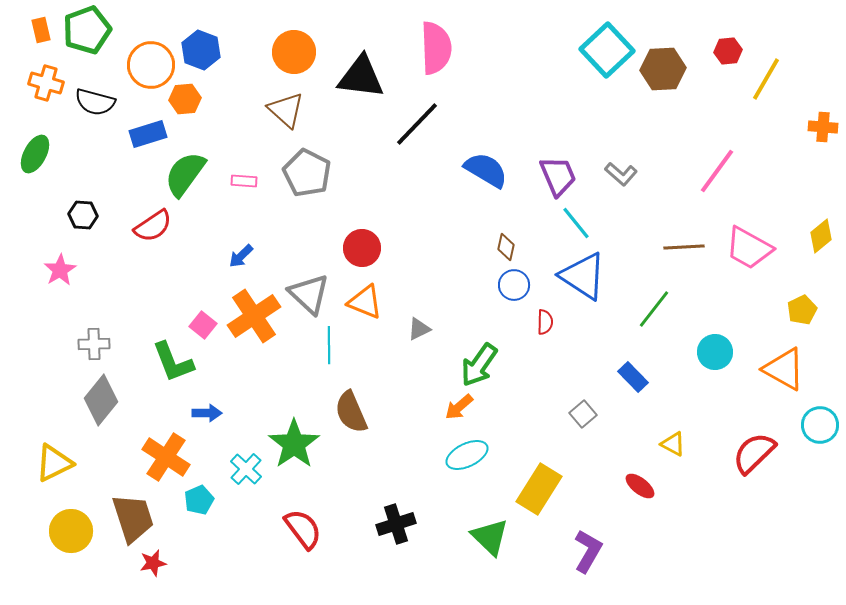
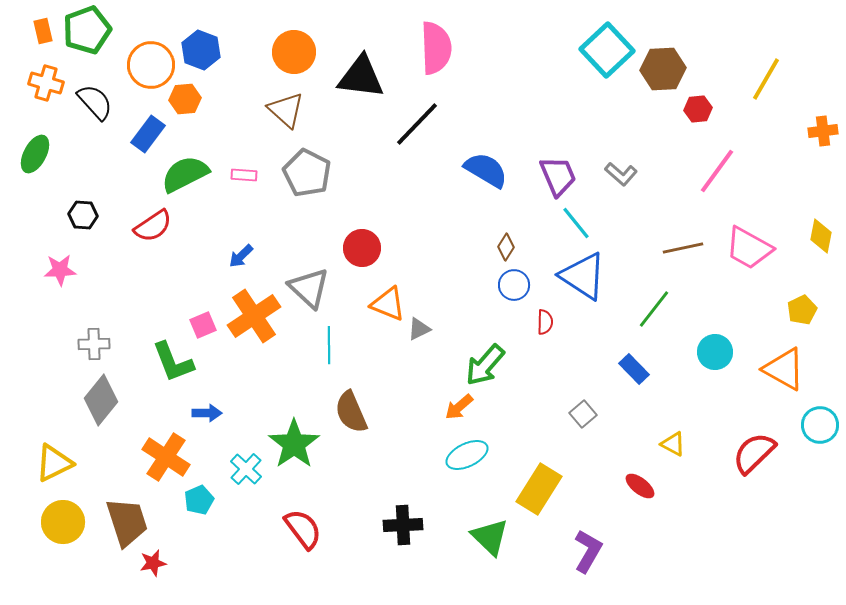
orange rectangle at (41, 30): moved 2 px right, 1 px down
red hexagon at (728, 51): moved 30 px left, 58 px down
black semicircle at (95, 102): rotated 147 degrees counterclockwise
orange cross at (823, 127): moved 4 px down; rotated 12 degrees counterclockwise
blue rectangle at (148, 134): rotated 36 degrees counterclockwise
green semicircle at (185, 174): rotated 27 degrees clockwise
pink rectangle at (244, 181): moved 6 px up
yellow diamond at (821, 236): rotated 40 degrees counterclockwise
brown diamond at (506, 247): rotated 20 degrees clockwise
brown line at (684, 247): moved 1 px left, 1 px down; rotated 9 degrees counterclockwise
pink star at (60, 270): rotated 28 degrees clockwise
gray triangle at (309, 294): moved 6 px up
orange triangle at (365, 302): moved 23 px right, 2 px down
pink square at (203, 325): rotated 28 degrees clockwise
green arrow at (479, 365): moved 6 px right; rotated 6 degrees clockwise
blue rectangle at (633, 377): moved 1 px right, 8 px up
brown trapezoid at (133, 518): moved 6 px left, 4 px down
black cross at (396, 524): moved 7 px right, 1 px down; rotated 15 degrees clockwise
yellow circle at (71, 531): moved 8 px left, 9 px up
